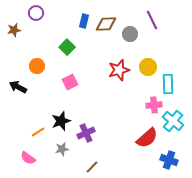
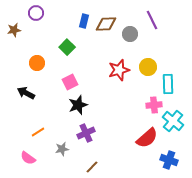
orange circle: moved 3 px up
black arrow: moved 8 px right, 6 px down
black star: moved 17 px right, 16 px up
